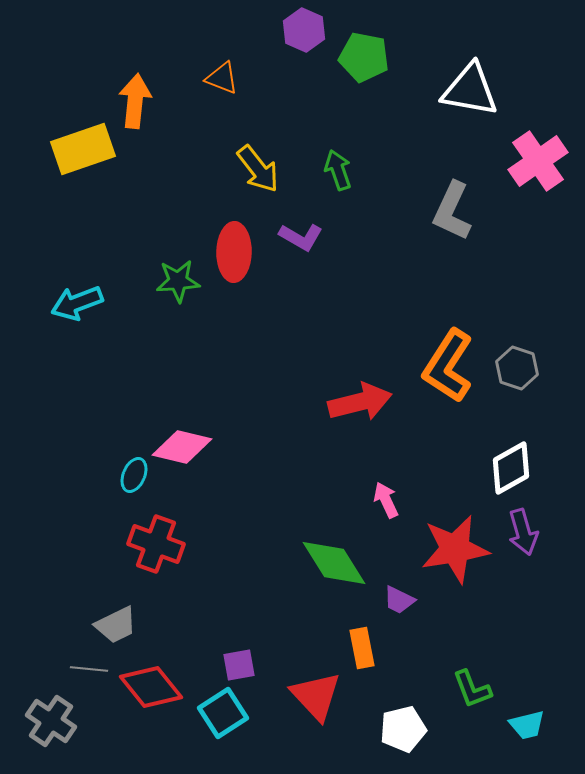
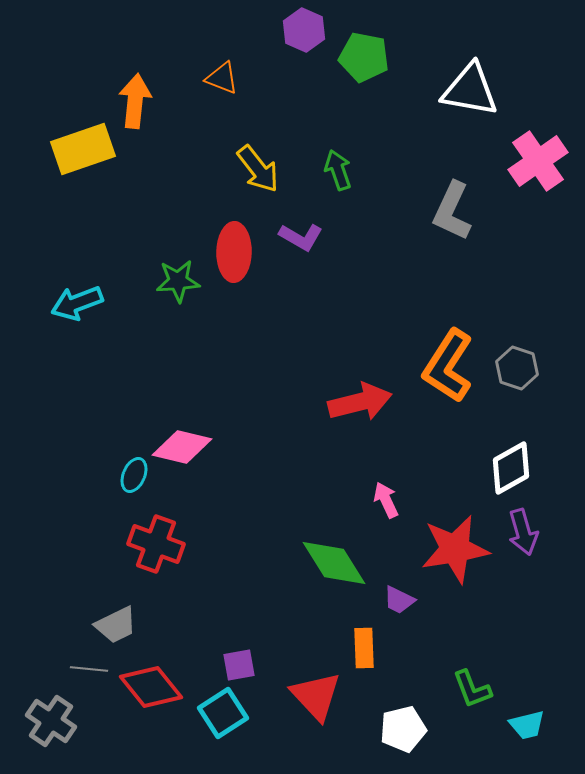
orange rectangle: moved 2 px right; rotated 9 degrees clockwise
